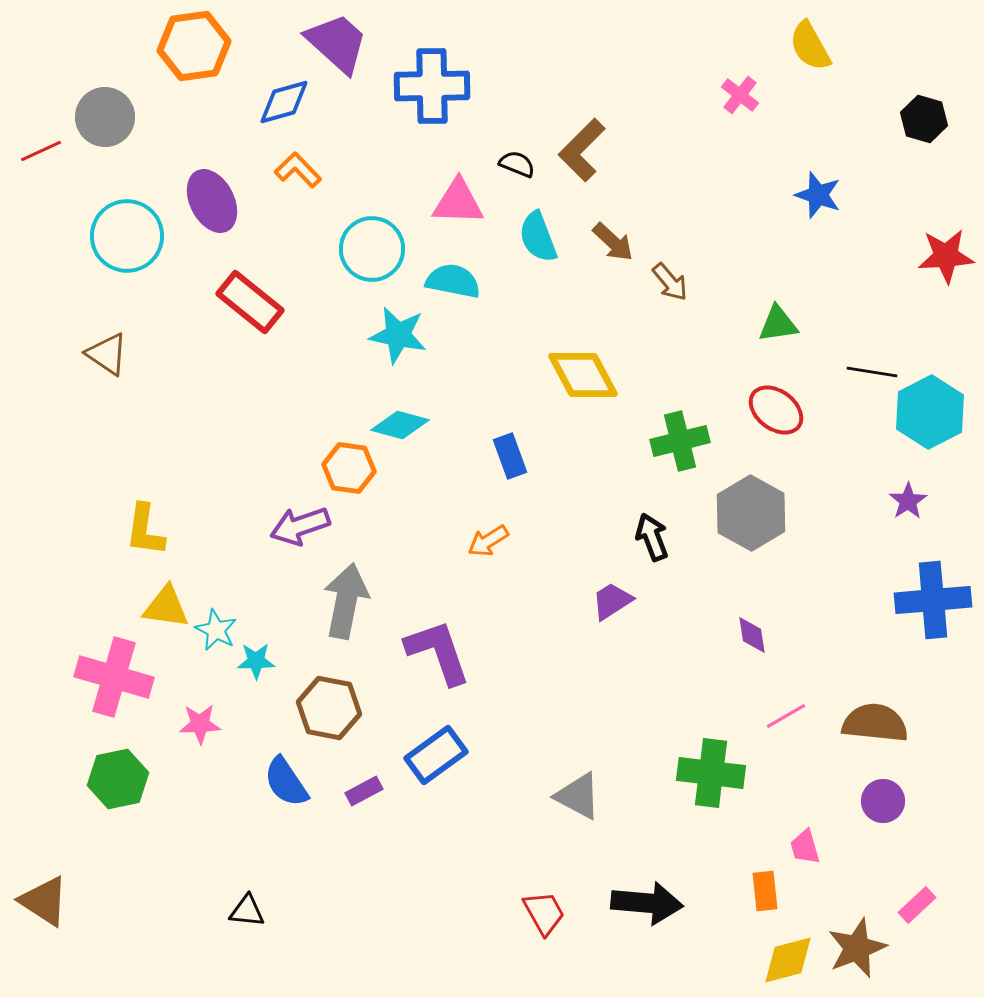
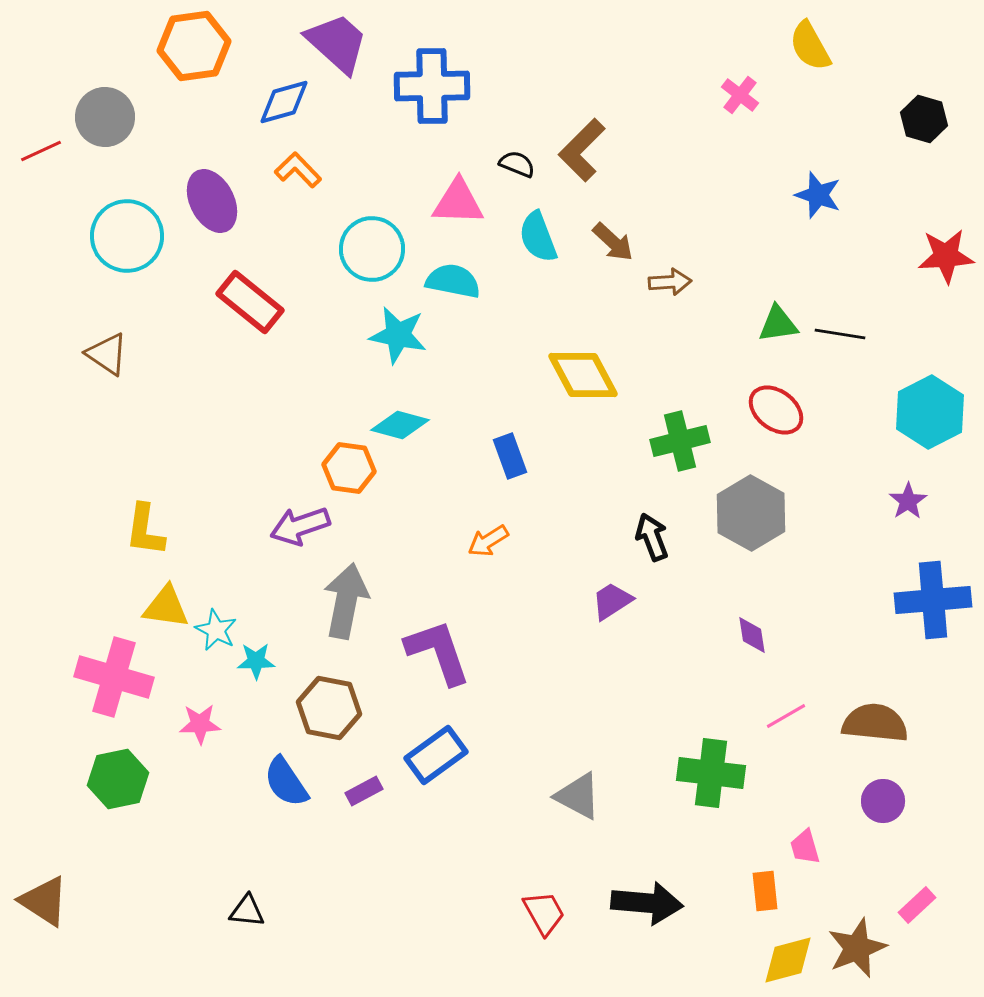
brown arrow at (670, 282): rotated 54 degrees counterclockwise
black line at (872, 372): moved 32 px left, 38 px up
